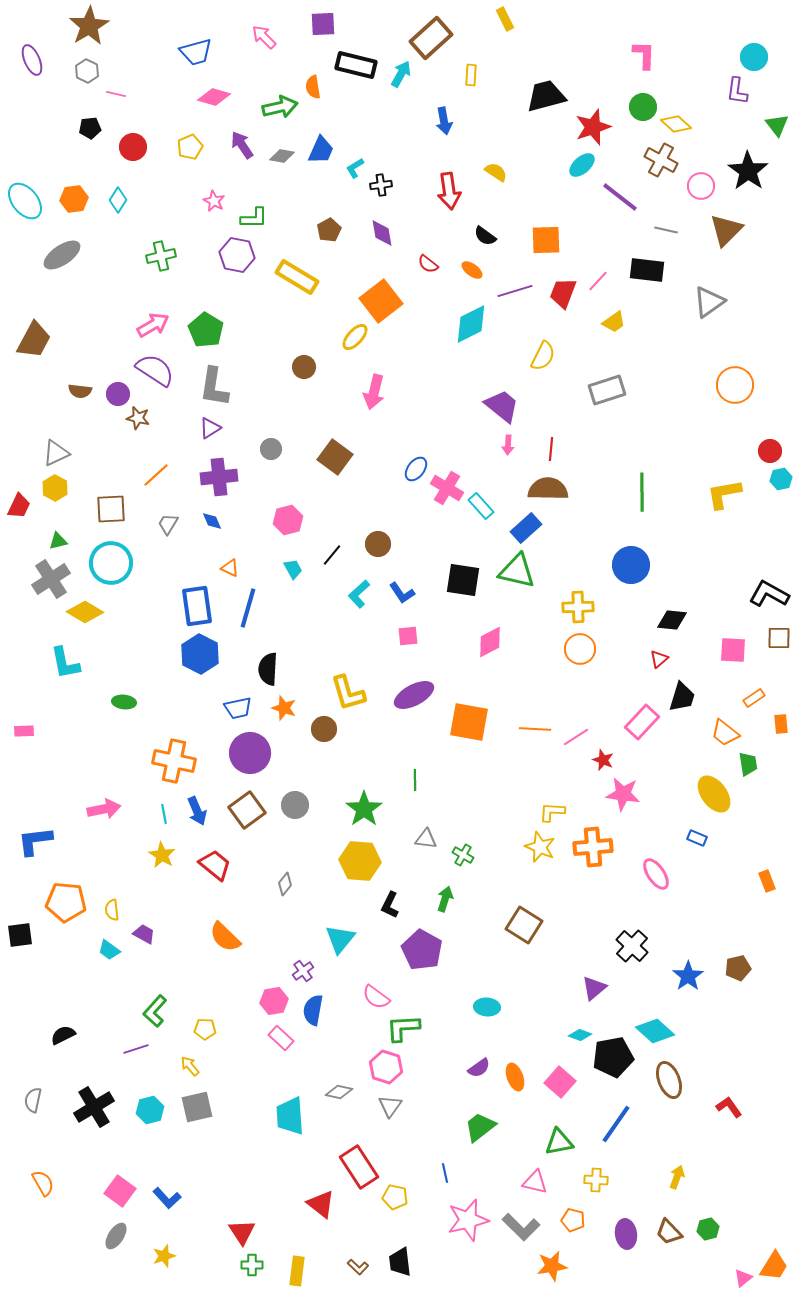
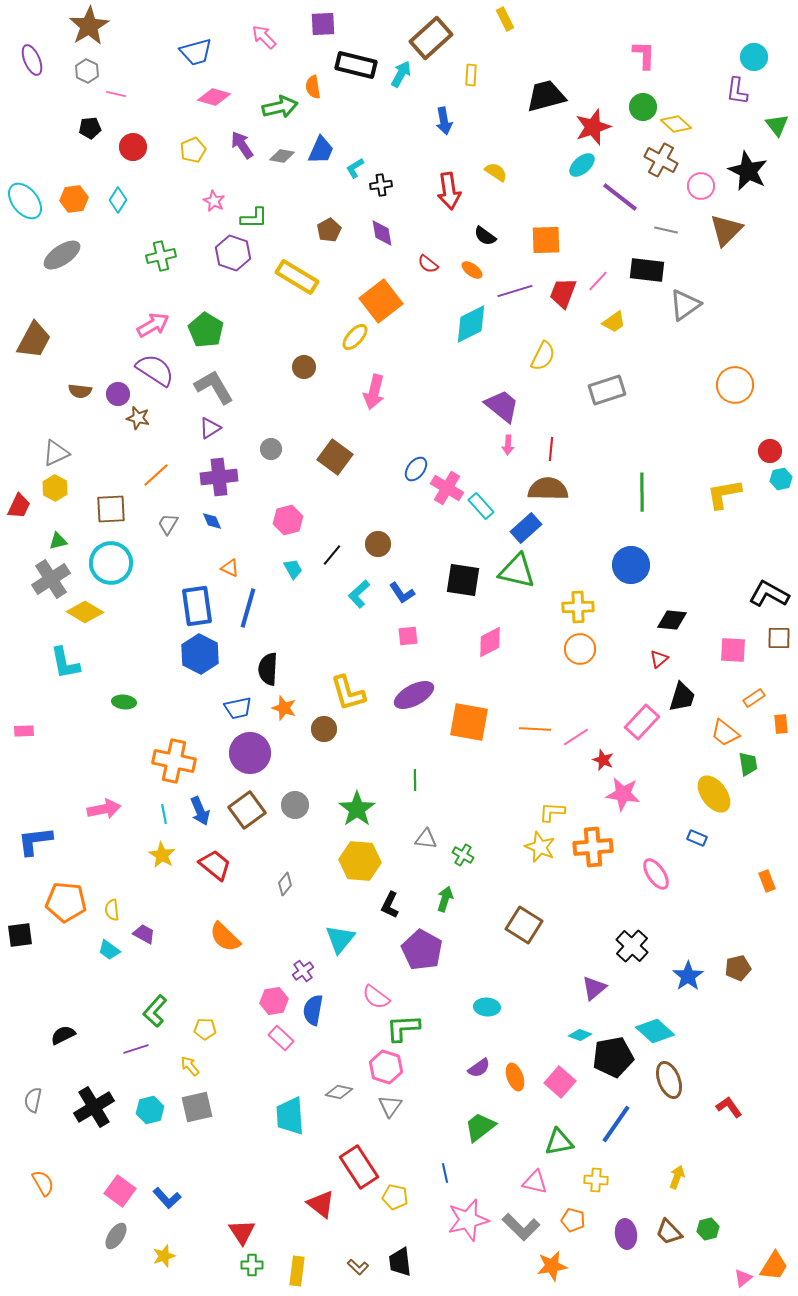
yellow pentagon at (190, 147): moved 3 px right, 3 px down
black star at (748, 171): rotated 9 degrees counterclockwise
purple hexagon at (237, 255): moved 4 px left, 2 px up; rotated 8 degrees clockwise
gray triangle at (709, 302): moved 24 px left, 3 px down
gray L-shape at (214, 387): rotated 141 degrees clockwise
green star at (364, 809): moved 7 px left
blue arrow at (197, 811): moved 3 px right
